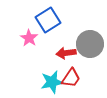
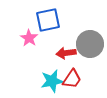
blue square: rotated 20 degrees clockwise
red trapezoid: moved 1 px right, 1 px down
cyan star: moved 1 px up
